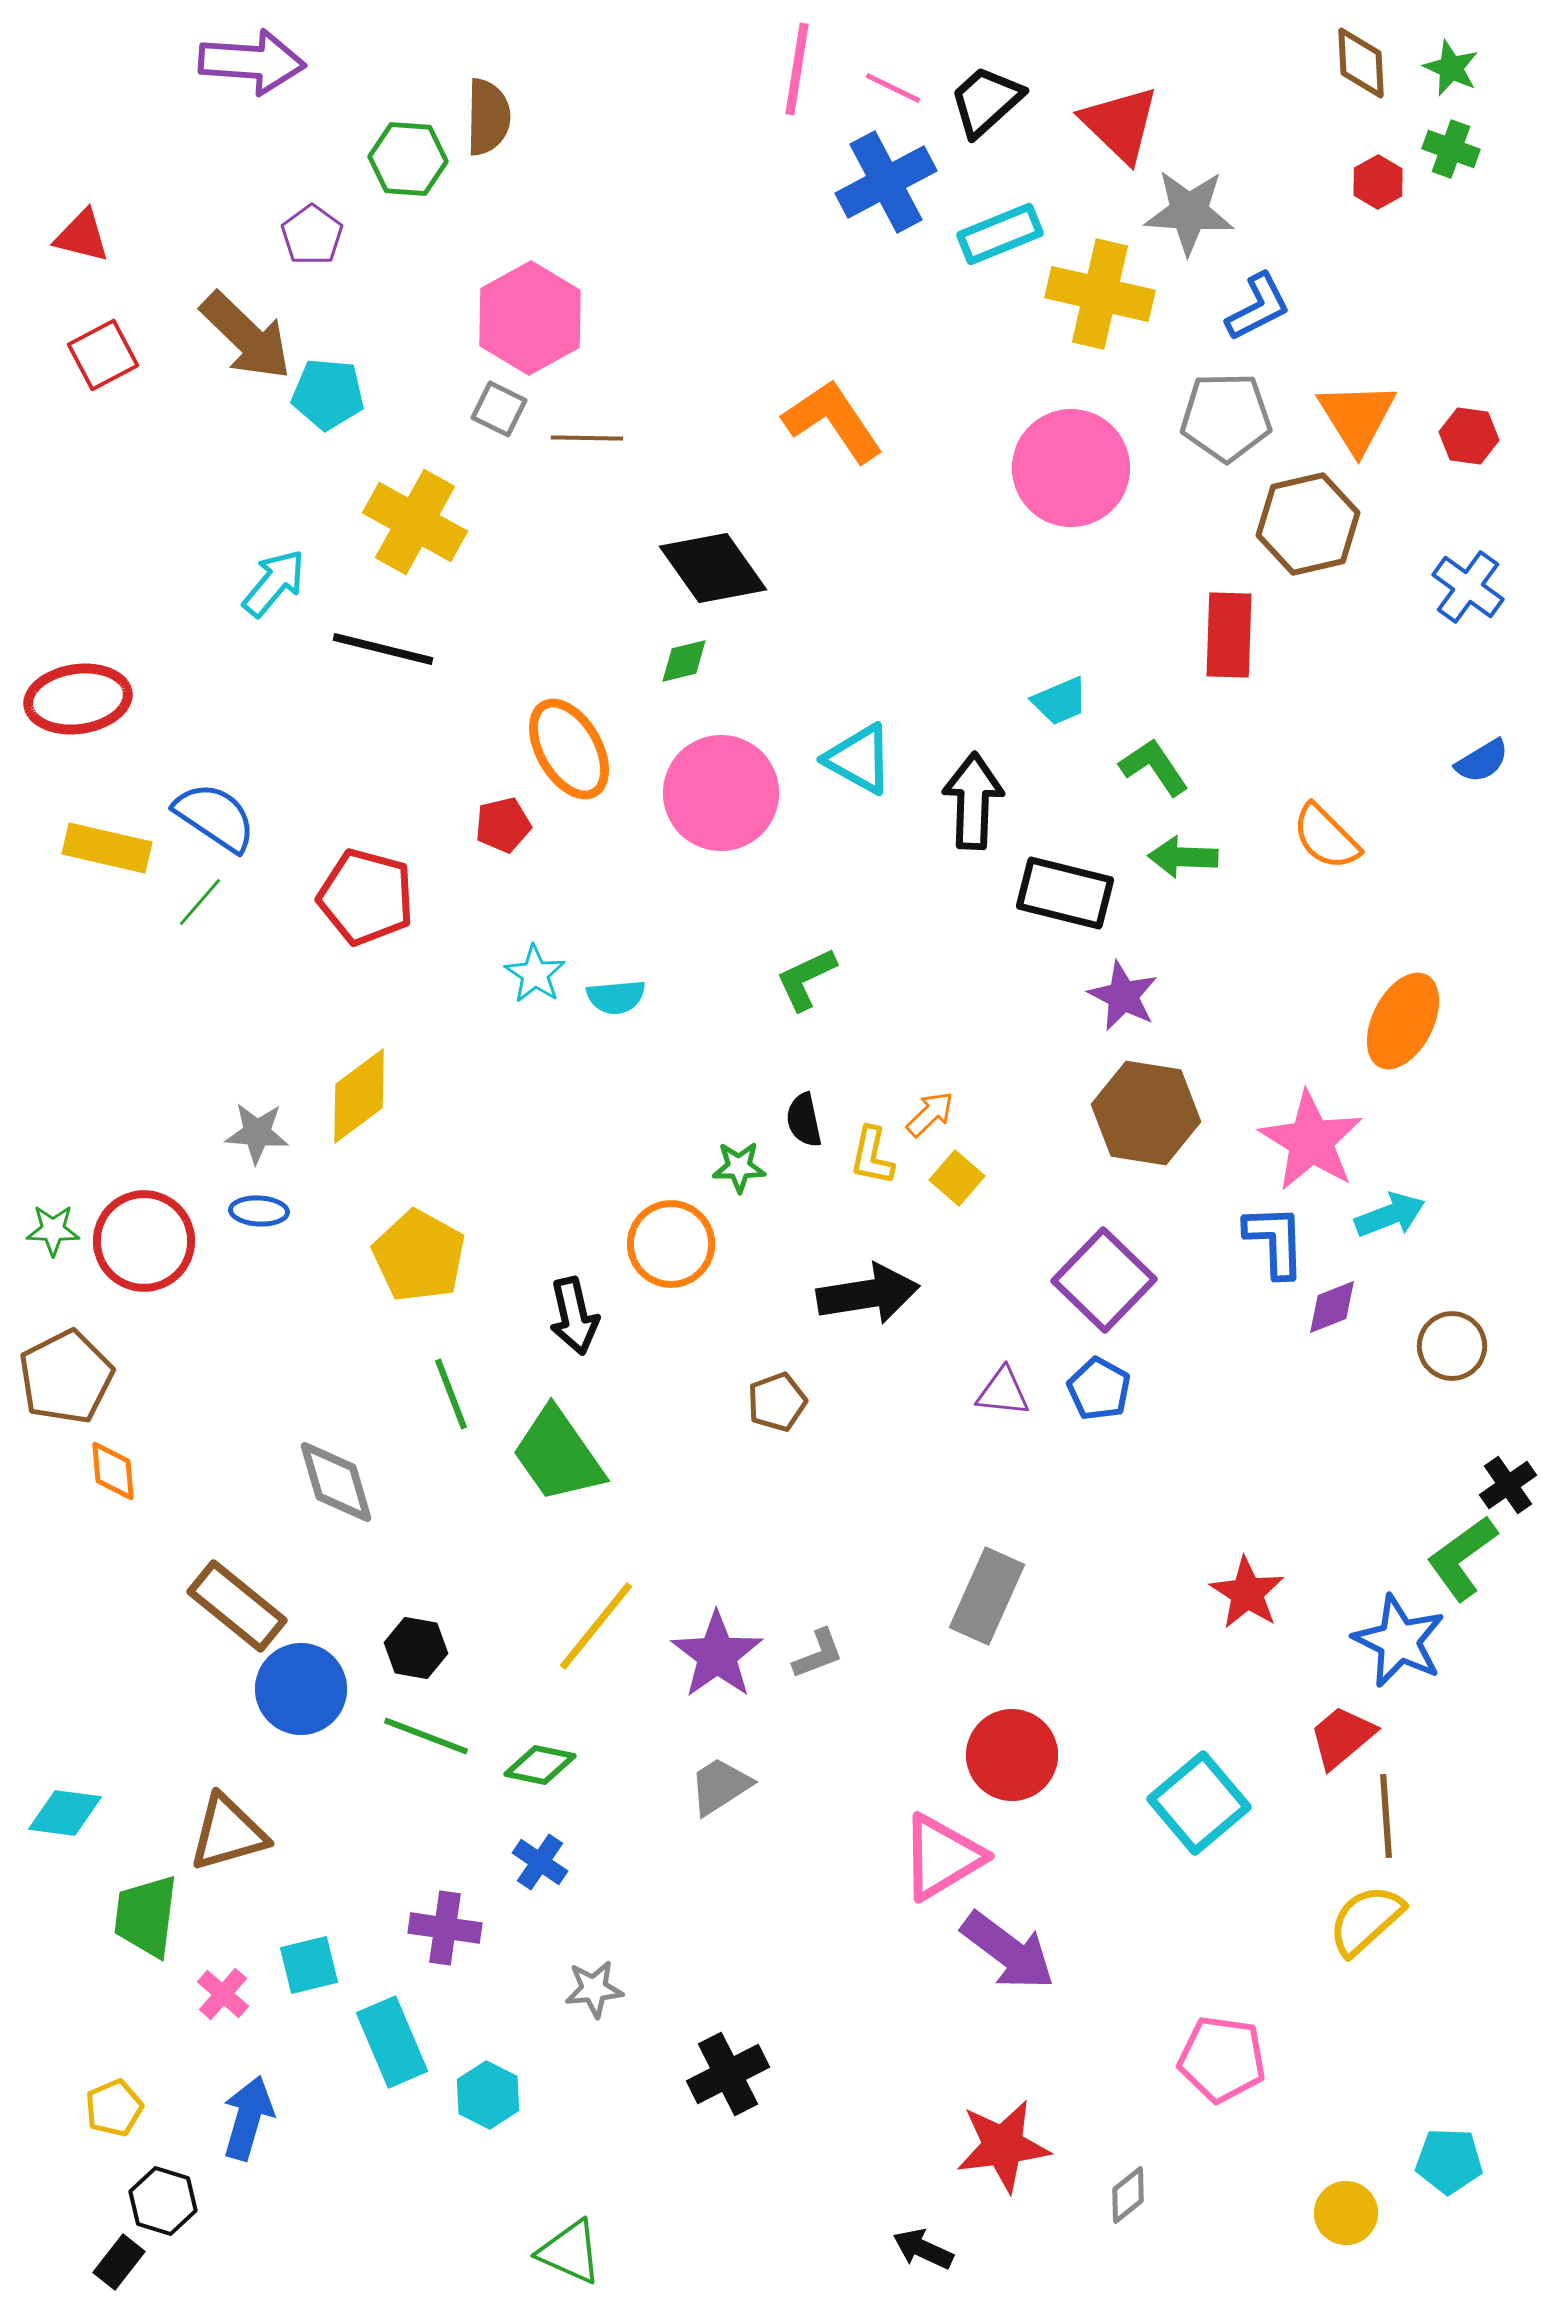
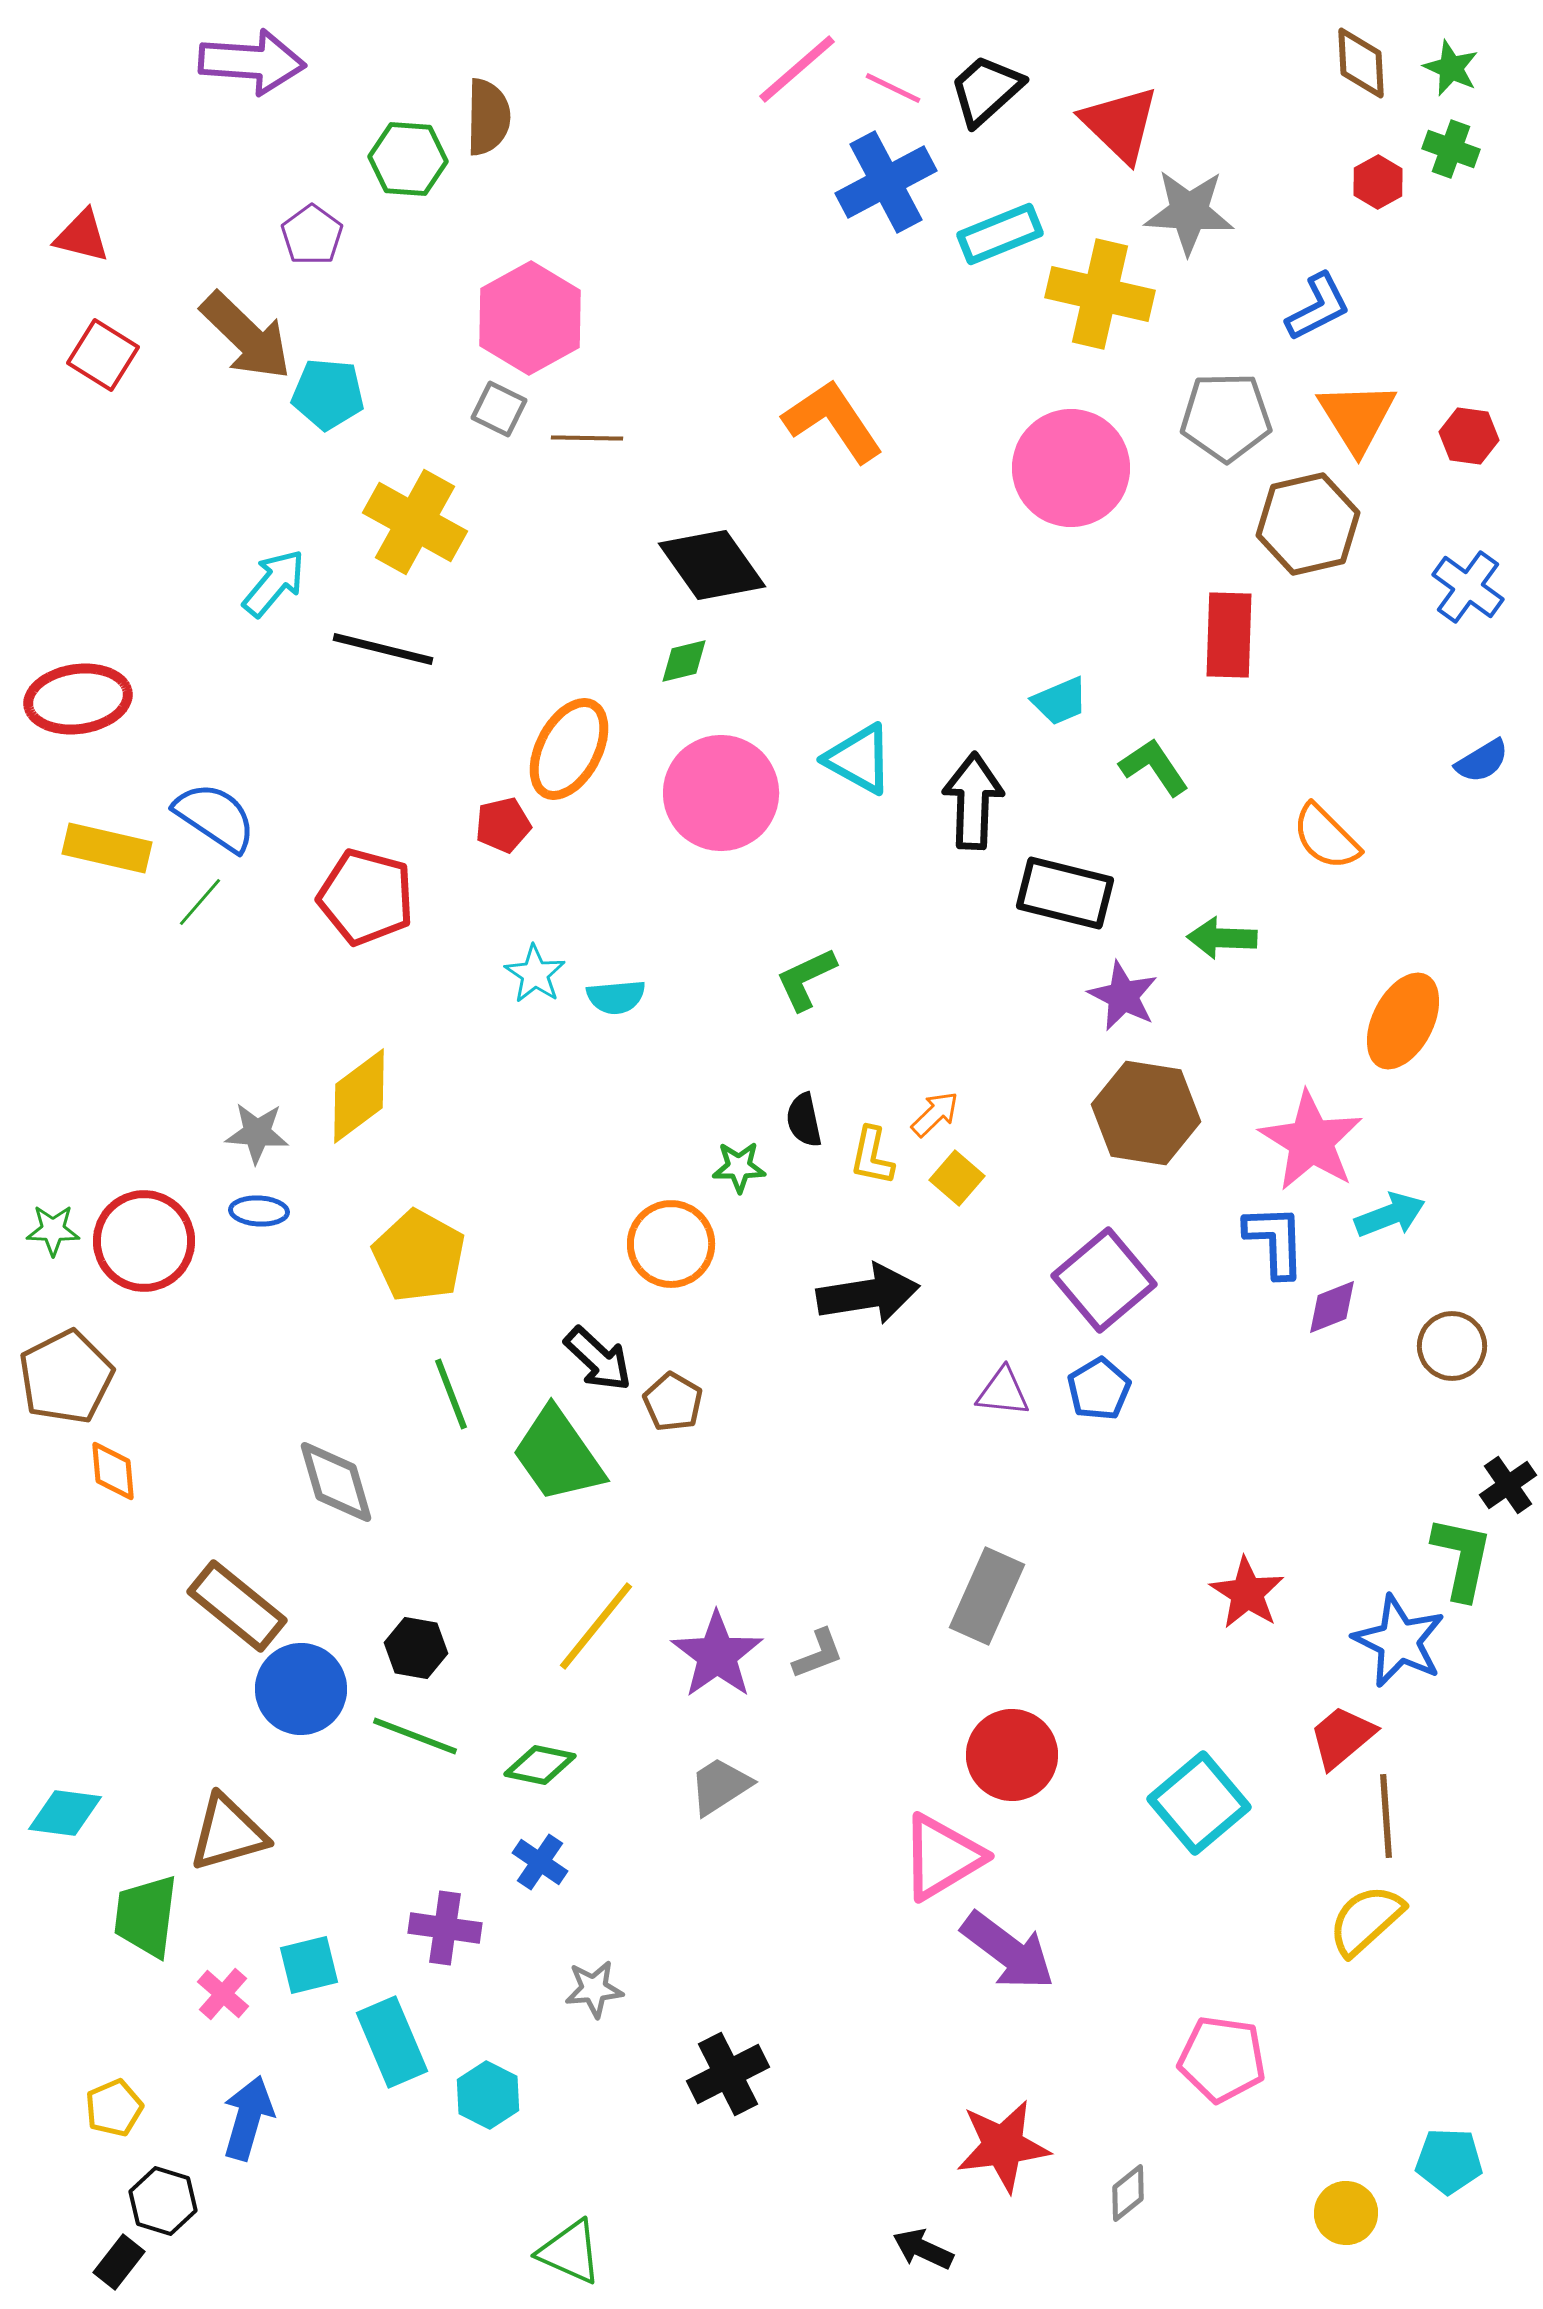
pink line at (797, 69): rotated 40 degrees clockwise
black trapezoid at (986, 101): moved 11 px up
blue L-shape at (1258, 307): moved 60 px right
red square at (103, 355): rotated 30 degrees counterclockwise
black diamond at (713, 568): moved 1 px left, 3 px up
orange ellipse at (569, 749): rotated 58 degrees clockwise
green arrow at (1183, 857): moved 39 px right, 81 px down
orange arrow at (930, 1114): moved 5 px right
purple square at (1104, 1280): rotated 6 degrees clockwise
black arrow at (574, 1316): moved 24 px right, 43 px down; rotated 34 degrees counterclockwise
blue pentagon at (1099, 1389): rotated 12 degrees clockwise
brown pentagon at (777, 1402): moved 104 px left; rotated 22 degrees counterclockwise
green L-shape at (1462, 1558): rotated 138 degrees clockwise
green line at (426, 1736): moved 11 px left
gray diamond at (1128, 2195): moved 2 px up
